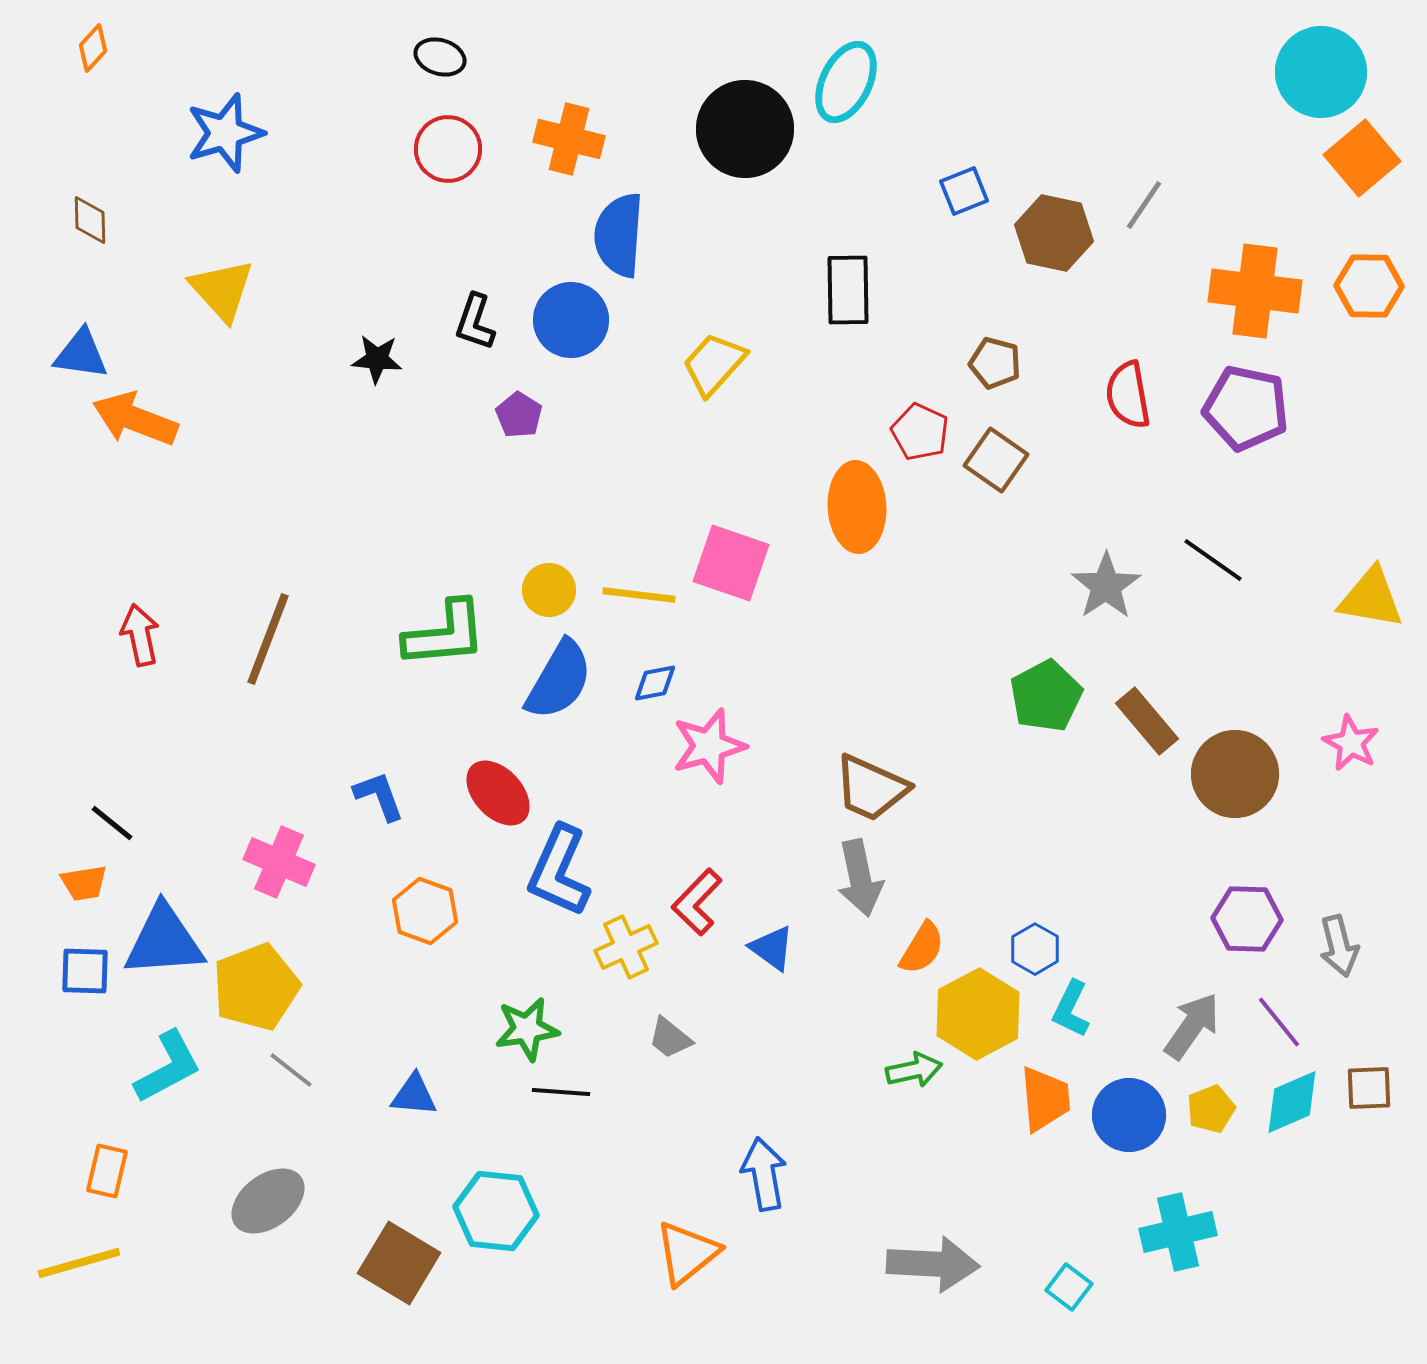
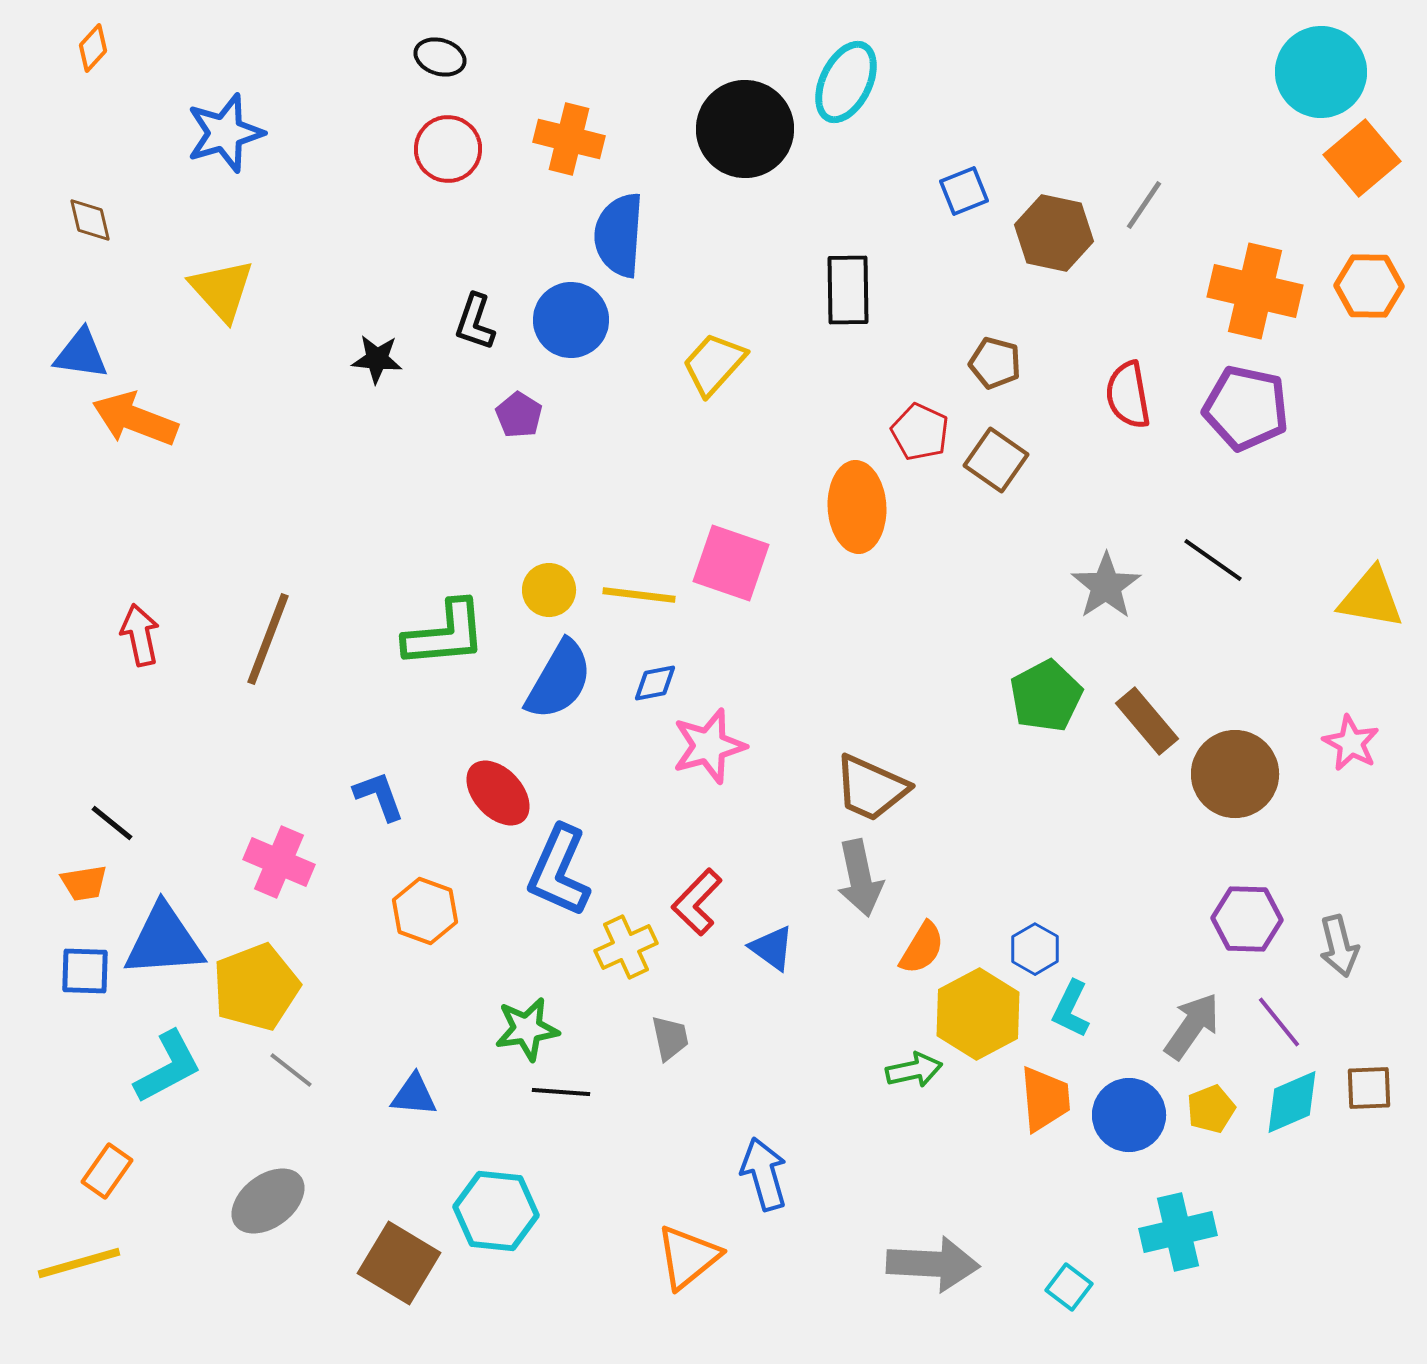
brown diamond at (90, 220): rotated 12 degrees counterclockwise
orange cross at (1255, 291): rotated 6 degrees clockwise
gray trapezoid at (670, 1038): rotated 141 degrees counterclockwise
orange rectangle at (107, 1171): rotated 22 degrees clockwise
blue arrow at (764, 1174): rotated 6 degrees counterclockwise
orange triangle at (687, 1253): moved 1 px right, 4 px down
